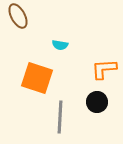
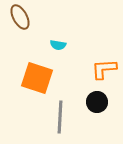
brown ellipse: moved 2 px right, 1 px down
cyan semicircle: moved 2 px left
